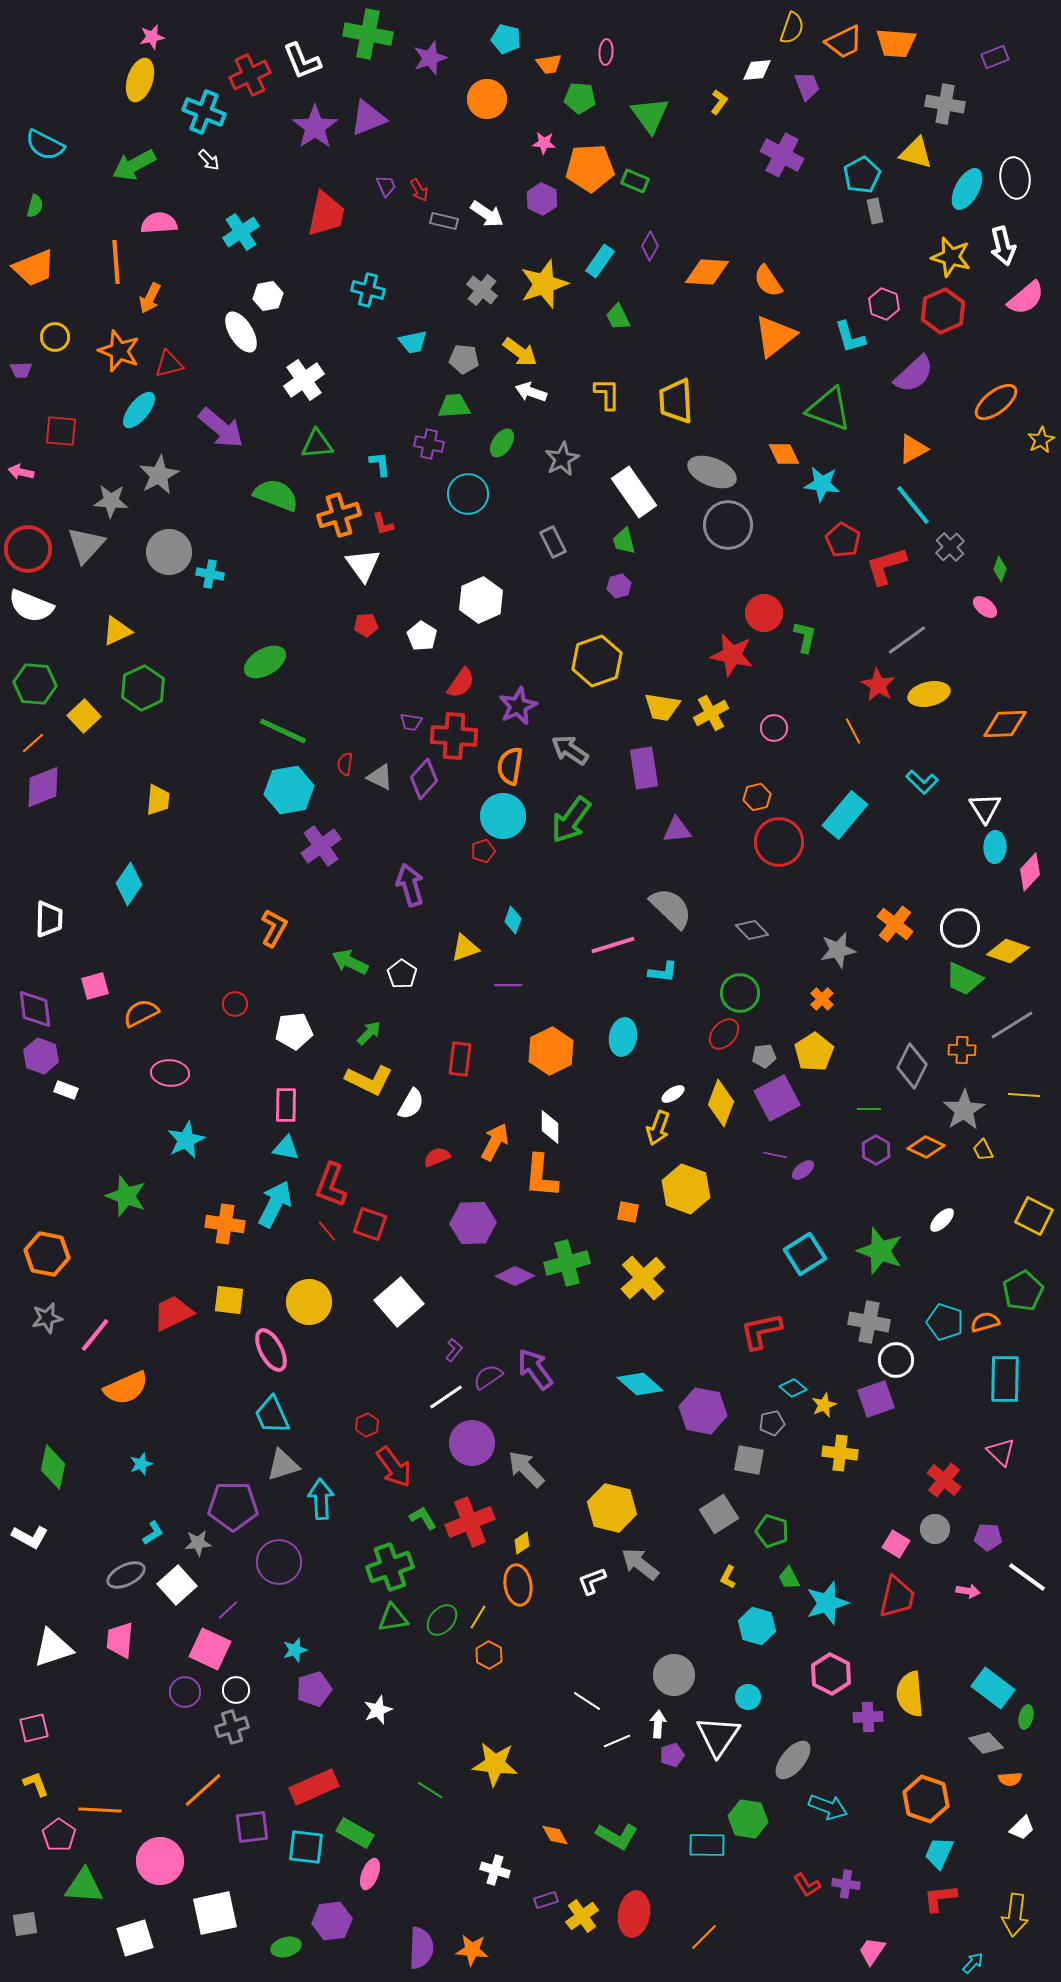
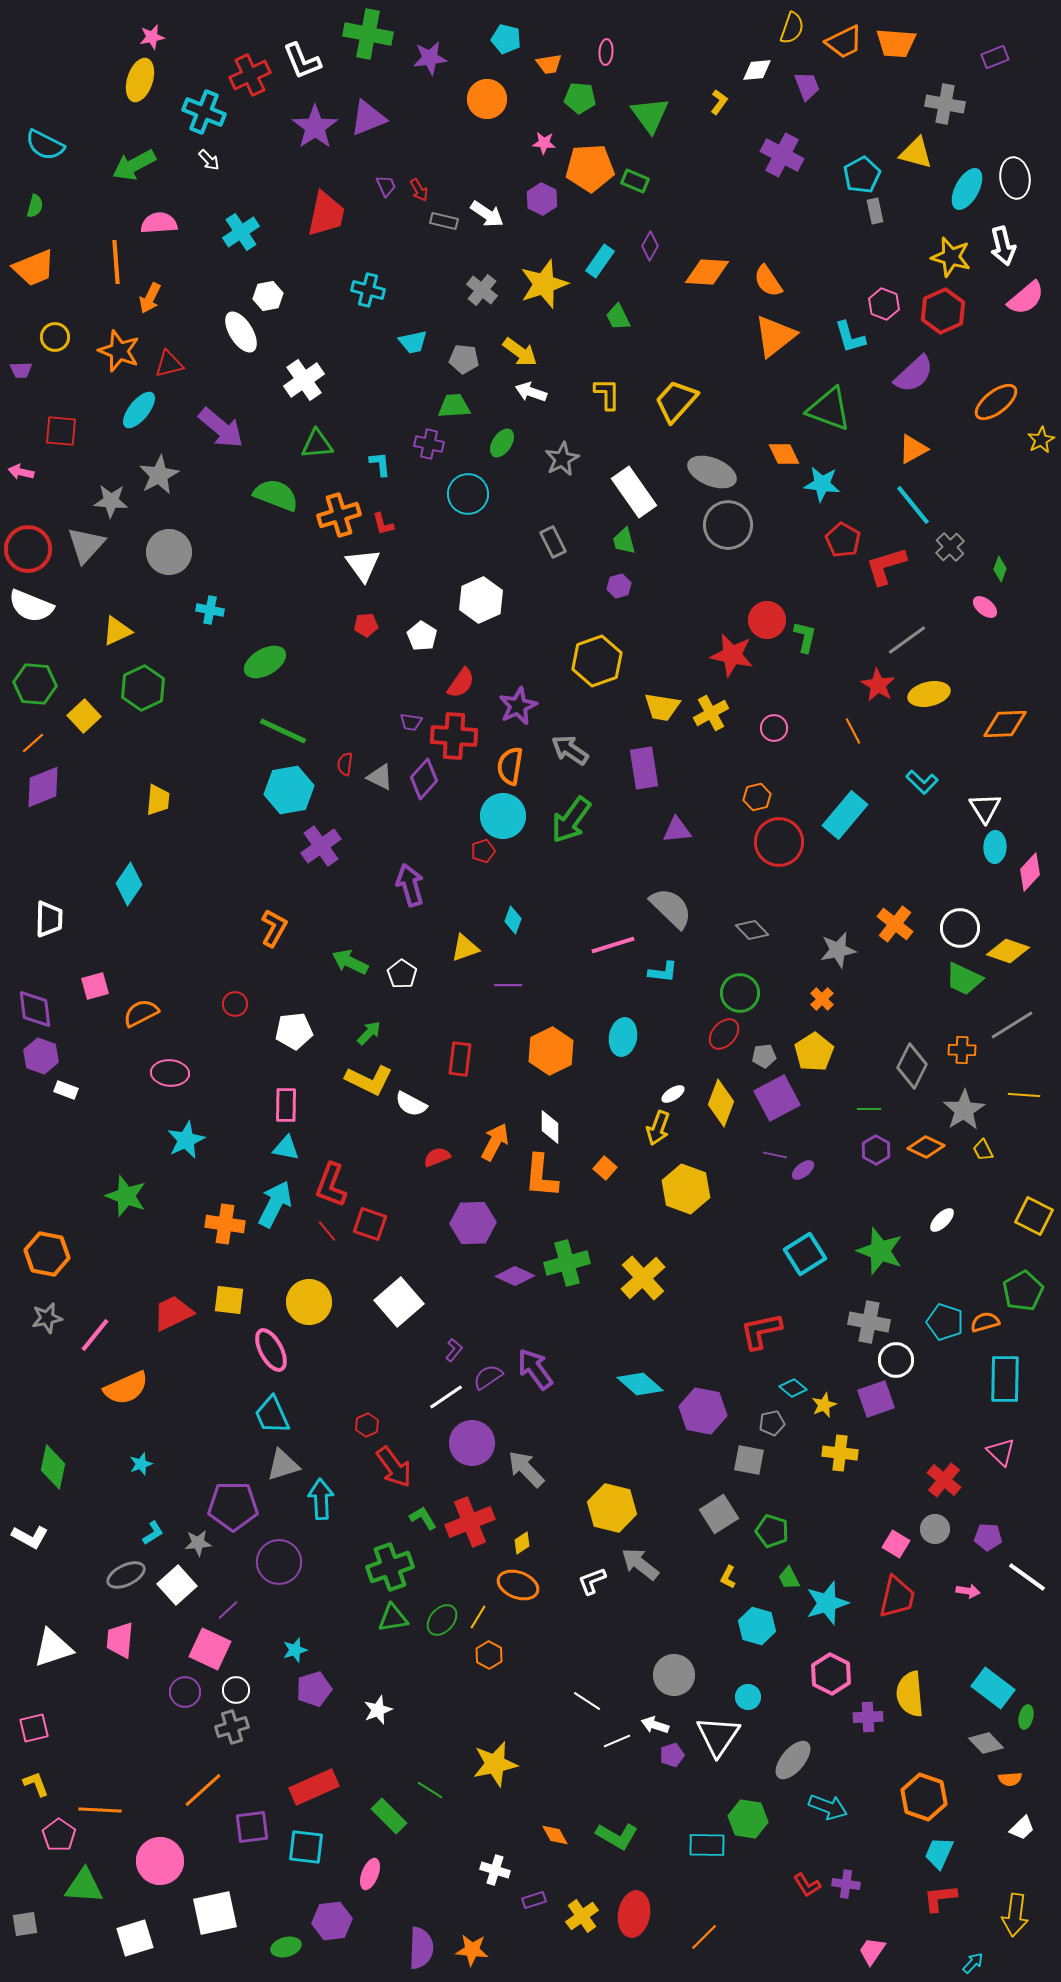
purple star at (430, 58): rotated 12 degrees clockwise
yellow trapezoid at (676, 401): rotated 45 degrees clockwise
cyan cross at (210, 574): moved 36 px down
red circle at (764, 613): moved 3 px right, 7 px down
white semicircle at (411, 1104): rotated 88 degrees clockwise
orange square at (628, 1212): moved 23 px left, 44 px up; rotated 30 degrees clockwise
orange ellipse at (518, 1585): rotated 60 degrees counterclockwise
white arrow at (658, 1724): moved 3 px left, 1 px down; rotated 76 degrees counterclockwise
yellow star at (495, 1764): rotated 18 degrees counterclockwise
orange hexagon at (926, 1799): moved 2 px left, 2 px up
green rectangle at (355, 1833): moved 34 px right, 17 px up; rotated 15 degrees clockwise
purple rectangle at (546, 1900): moved 12 px left
